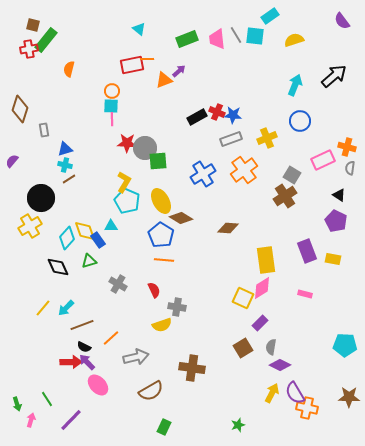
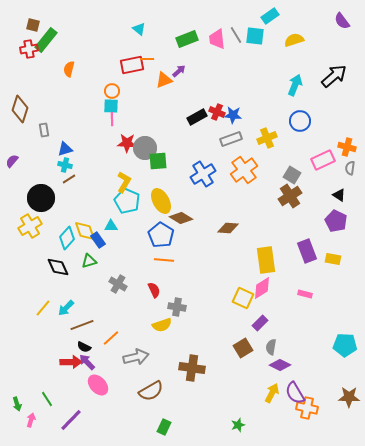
brown cross at (285, 196): moved 5 px right
